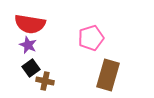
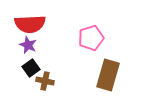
red semicircle: rotated 12 degrees counterclockwise
